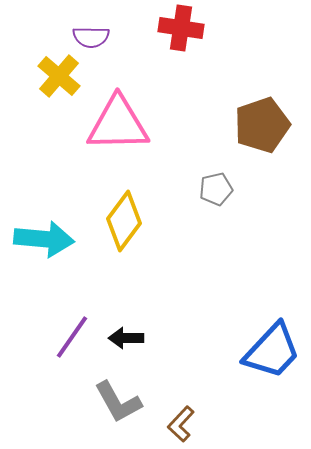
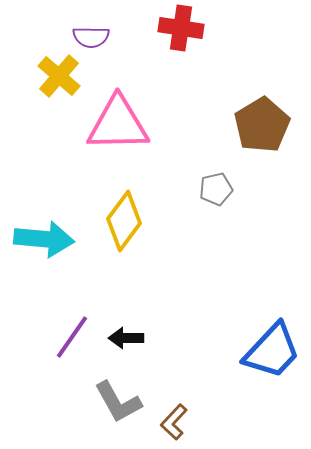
brown pentagon: rotated 12 degrees counterclockwise
brown L-shape: moved 7 px left, 2 px up
